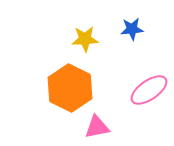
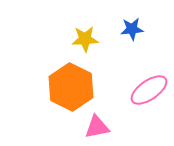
orange hexagon: moved 1 px right, 1 px up
